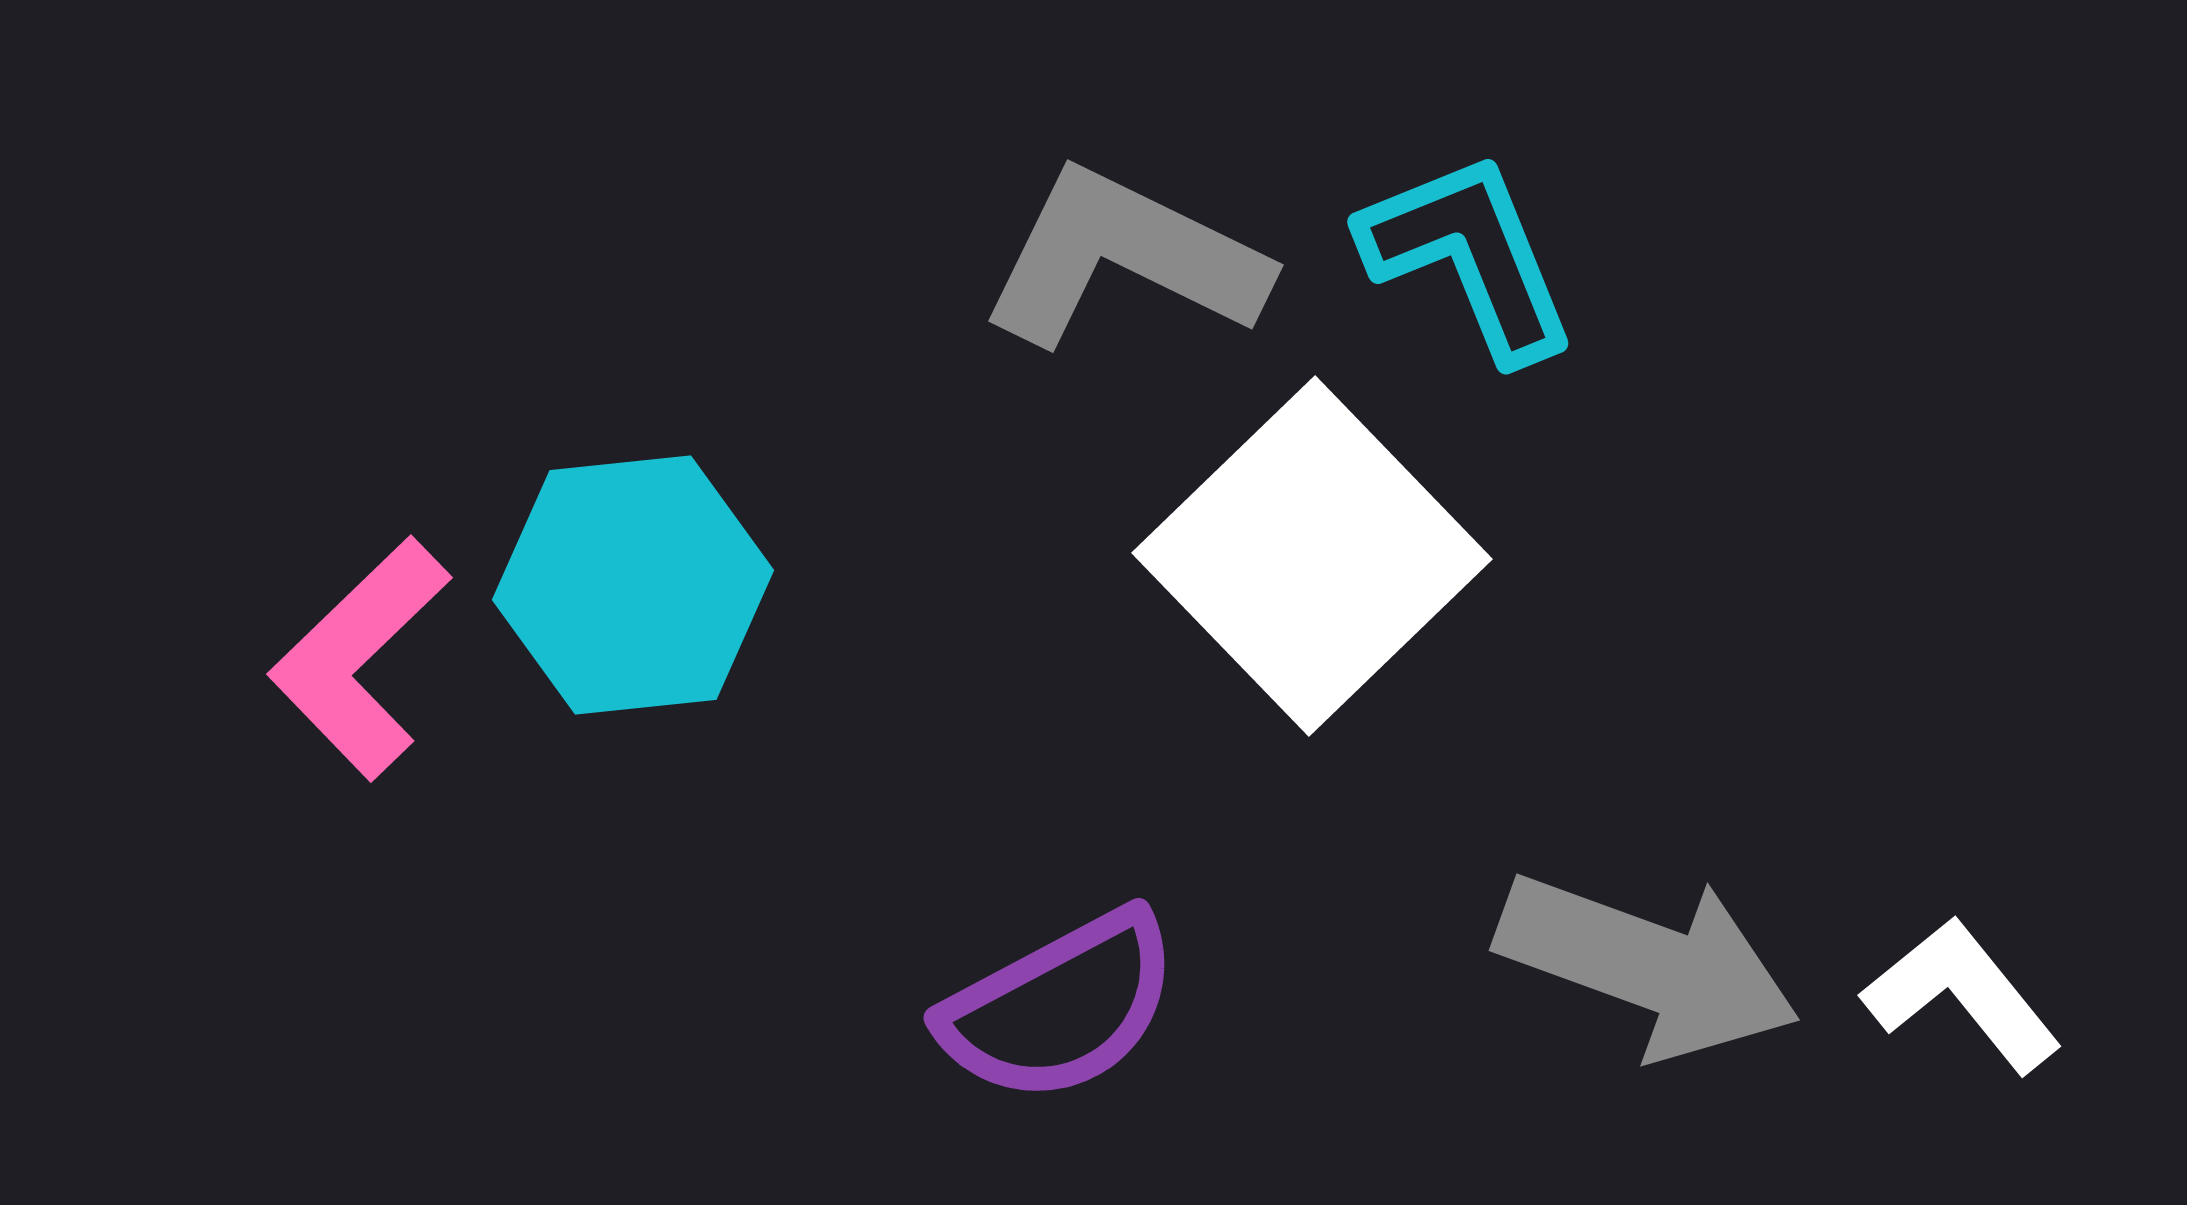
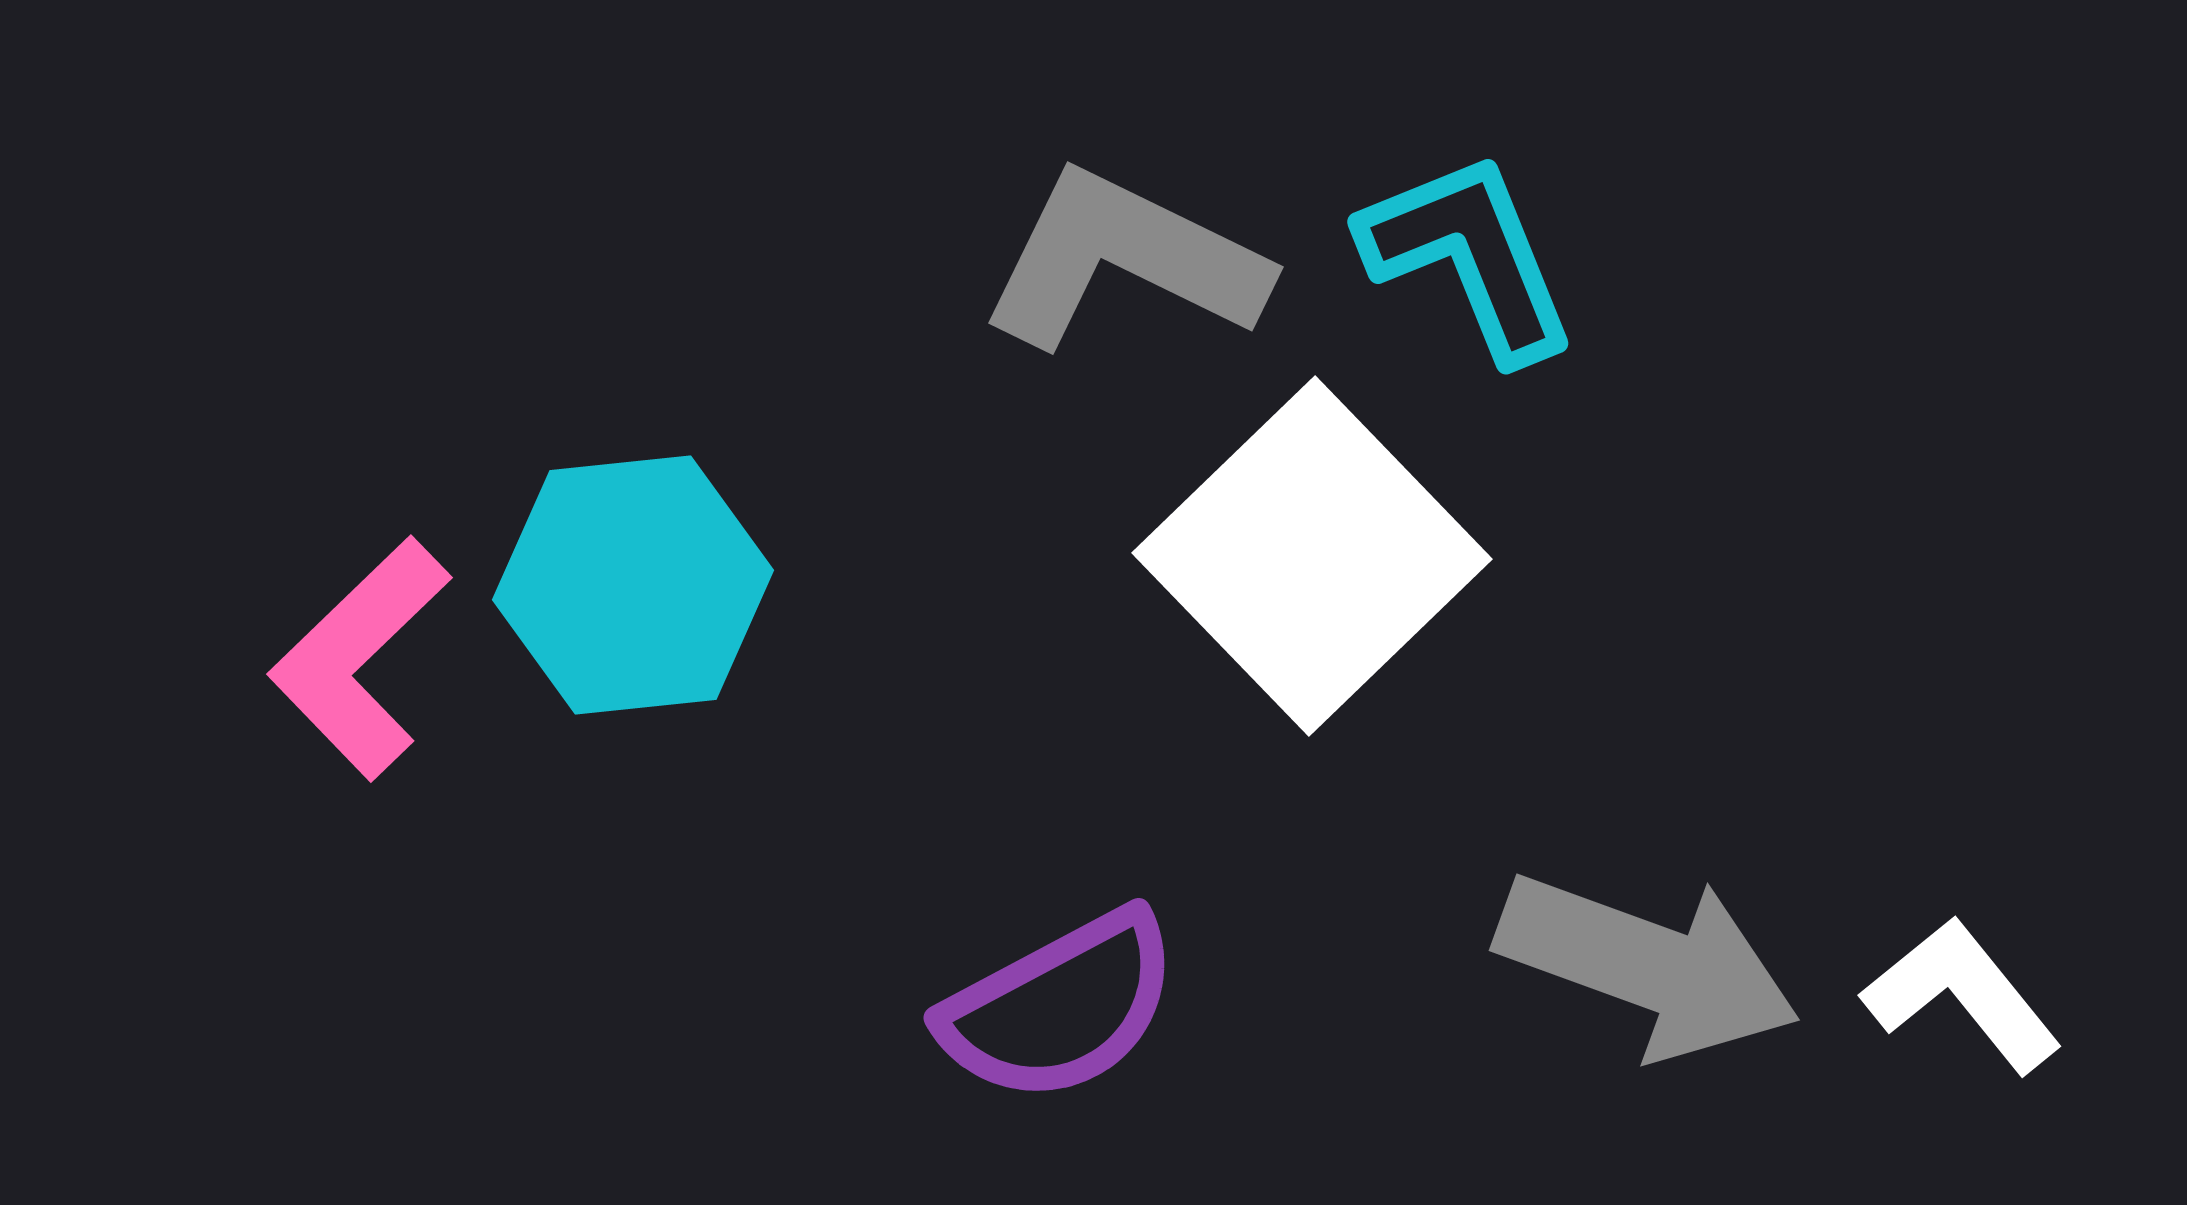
gray L-shape: moved 2 px down
